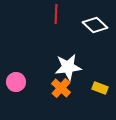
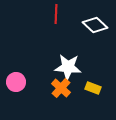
white star: rotated 12 degrees clockwise
yellow rectangle: moved 7 px left
